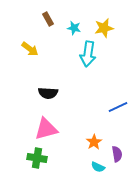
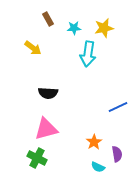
cyan star: rotated 16 degrees counterclockwise
yellow arrow: moved 3 px right, 1 px up
green cross: rotated 18 degrees clockwise
